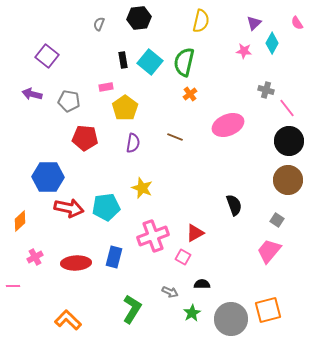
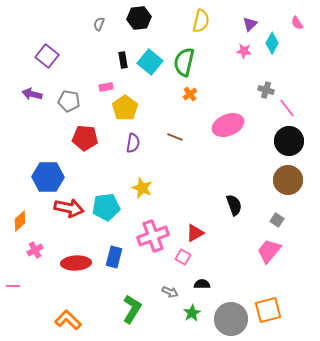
purple triangle at (254, 23): moved 4 px left, 1 px down
pink cross at (35, 257): moved 7 px up
